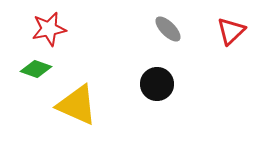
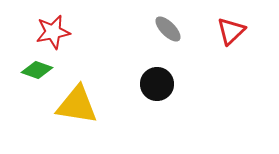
red star: moved 4 px right, 3 px down
green diamond: moved 1 px right, 1 px down
yellow triangle: rotated 15 degrees counterclockwise
